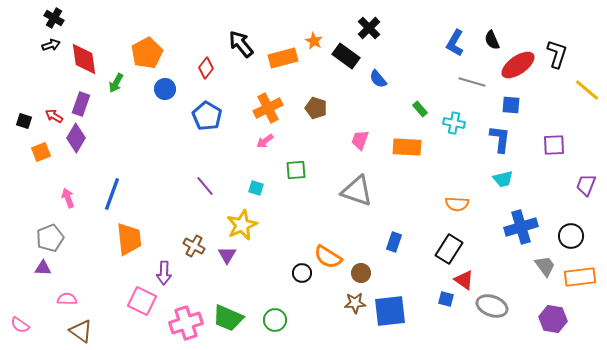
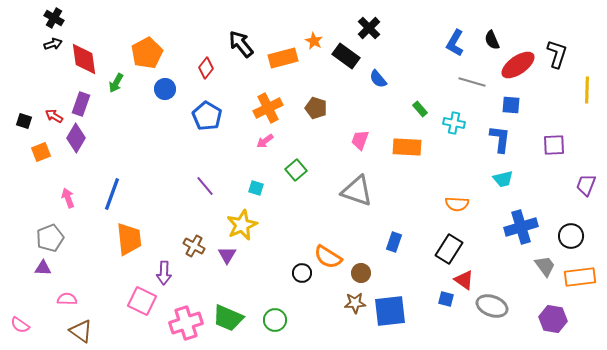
black arrow at (51, 45): moved 2 px right, 1 px up
yellow line at (587, 90): rotated 52 degrees clockwise
green square at (296, 170): rotated 35 degrees counterclockwise
